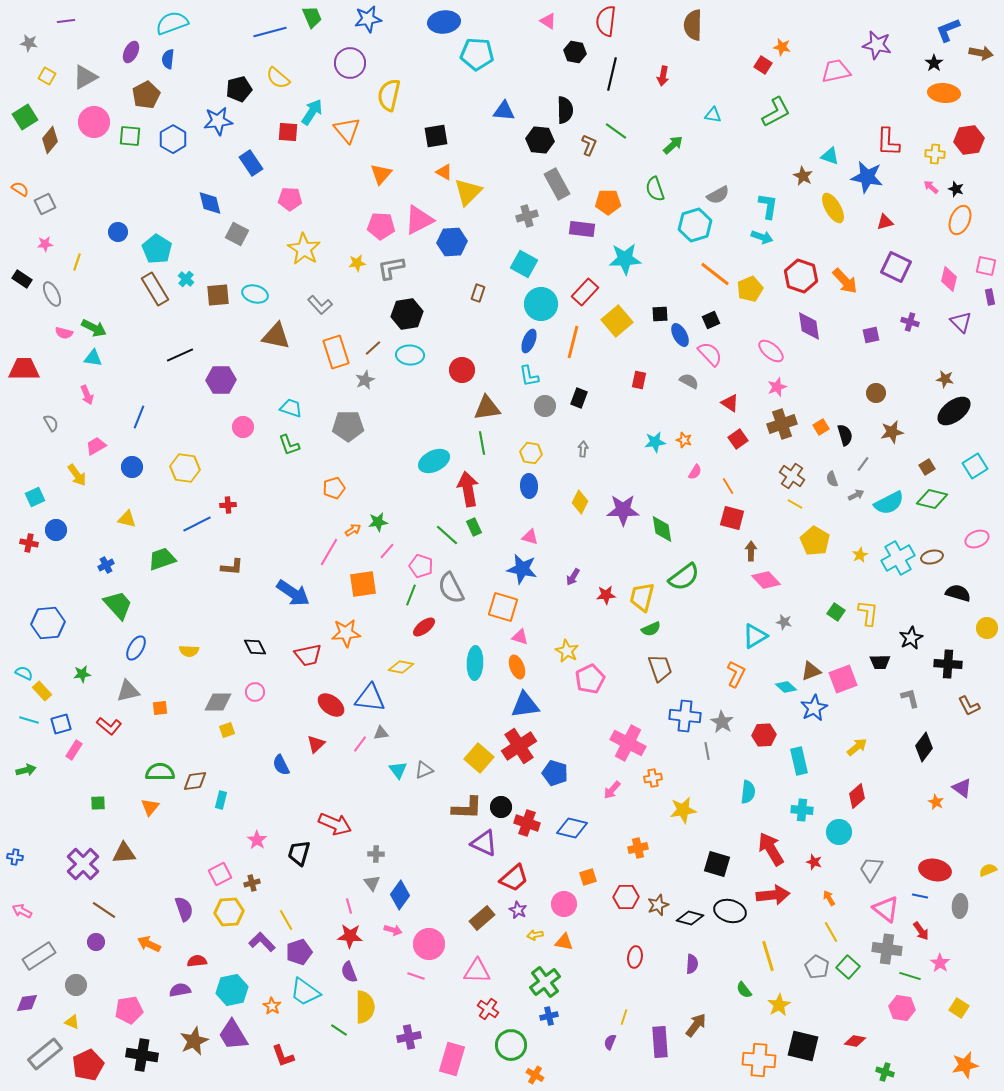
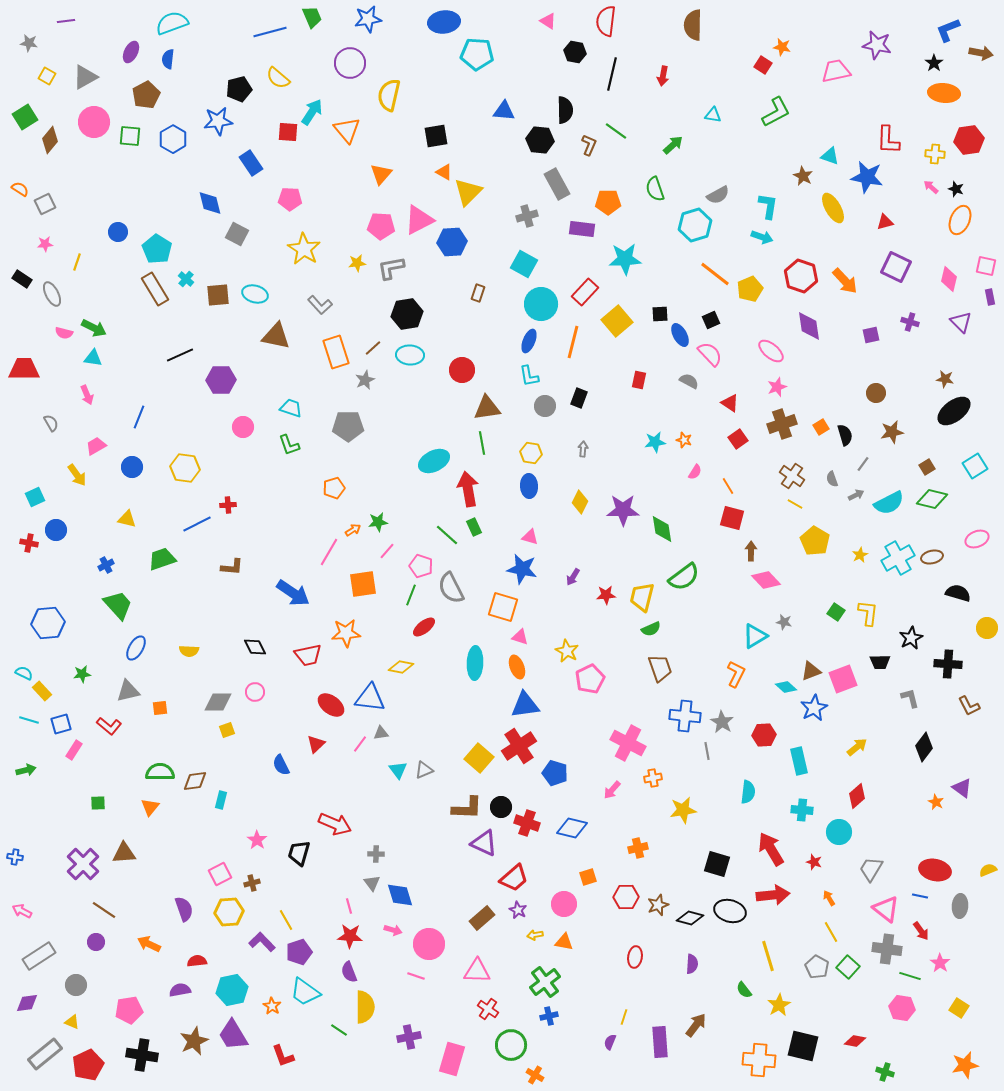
red L-shape at (888, 142): moved 2 px up
blue diamond at (400, 895): rotated 52 degrees counterclockwise
